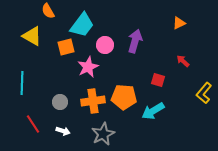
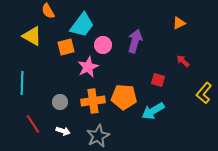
pink circle: moved 2 px left
gray star: moved 5 px left, 2 px down
